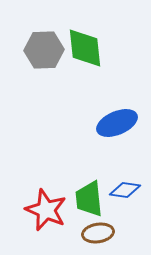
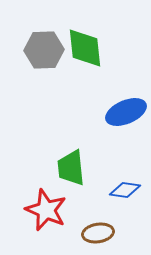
blue ellipse: moved 9 px right, 11 px up
green trapezoid: moved 18 px left, 31 px up
